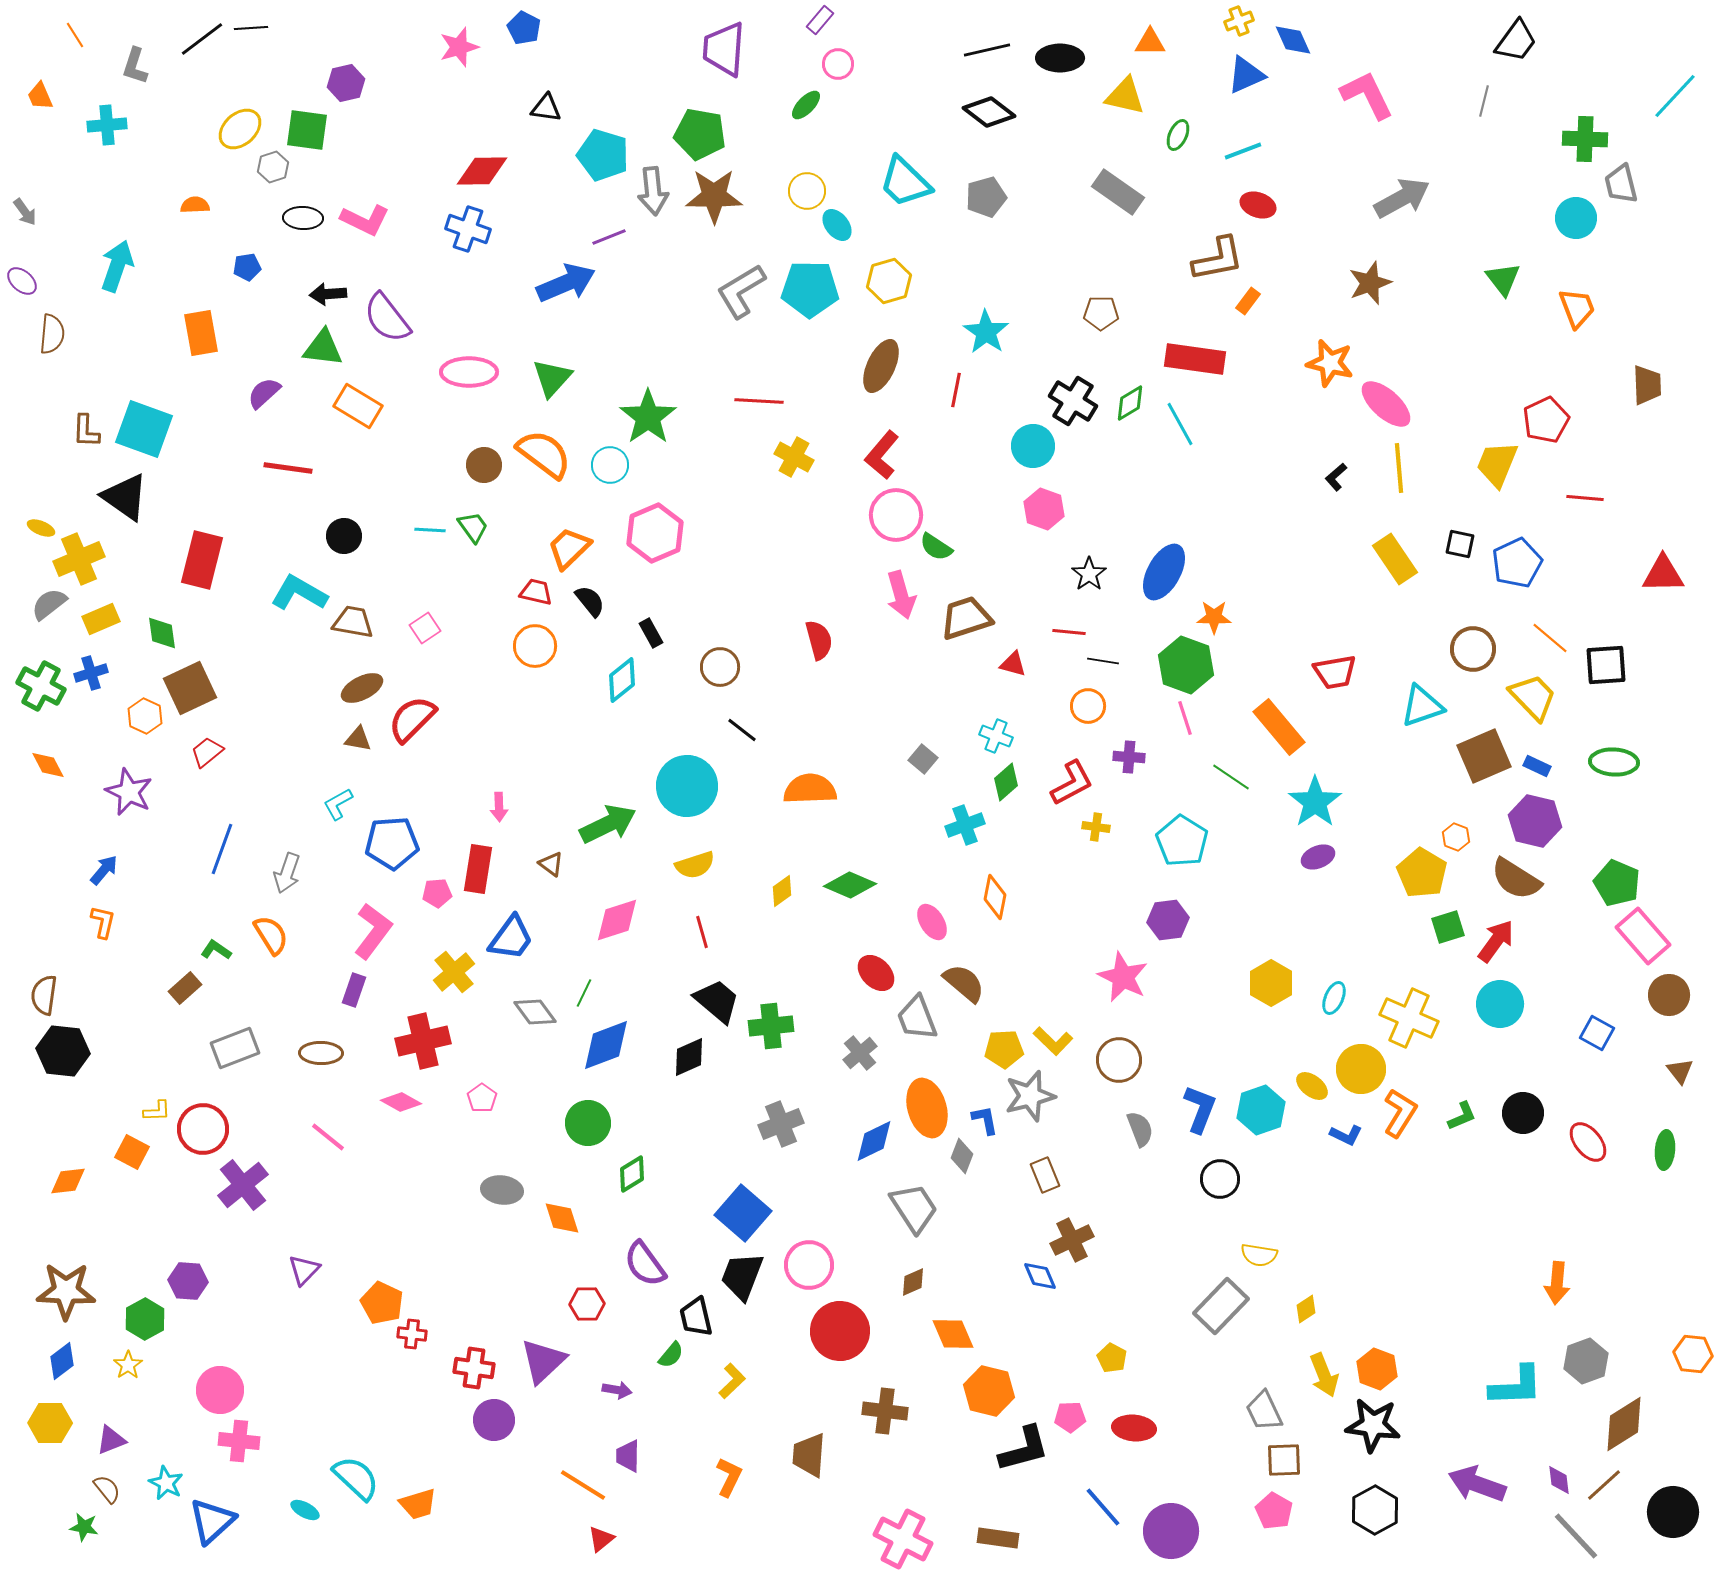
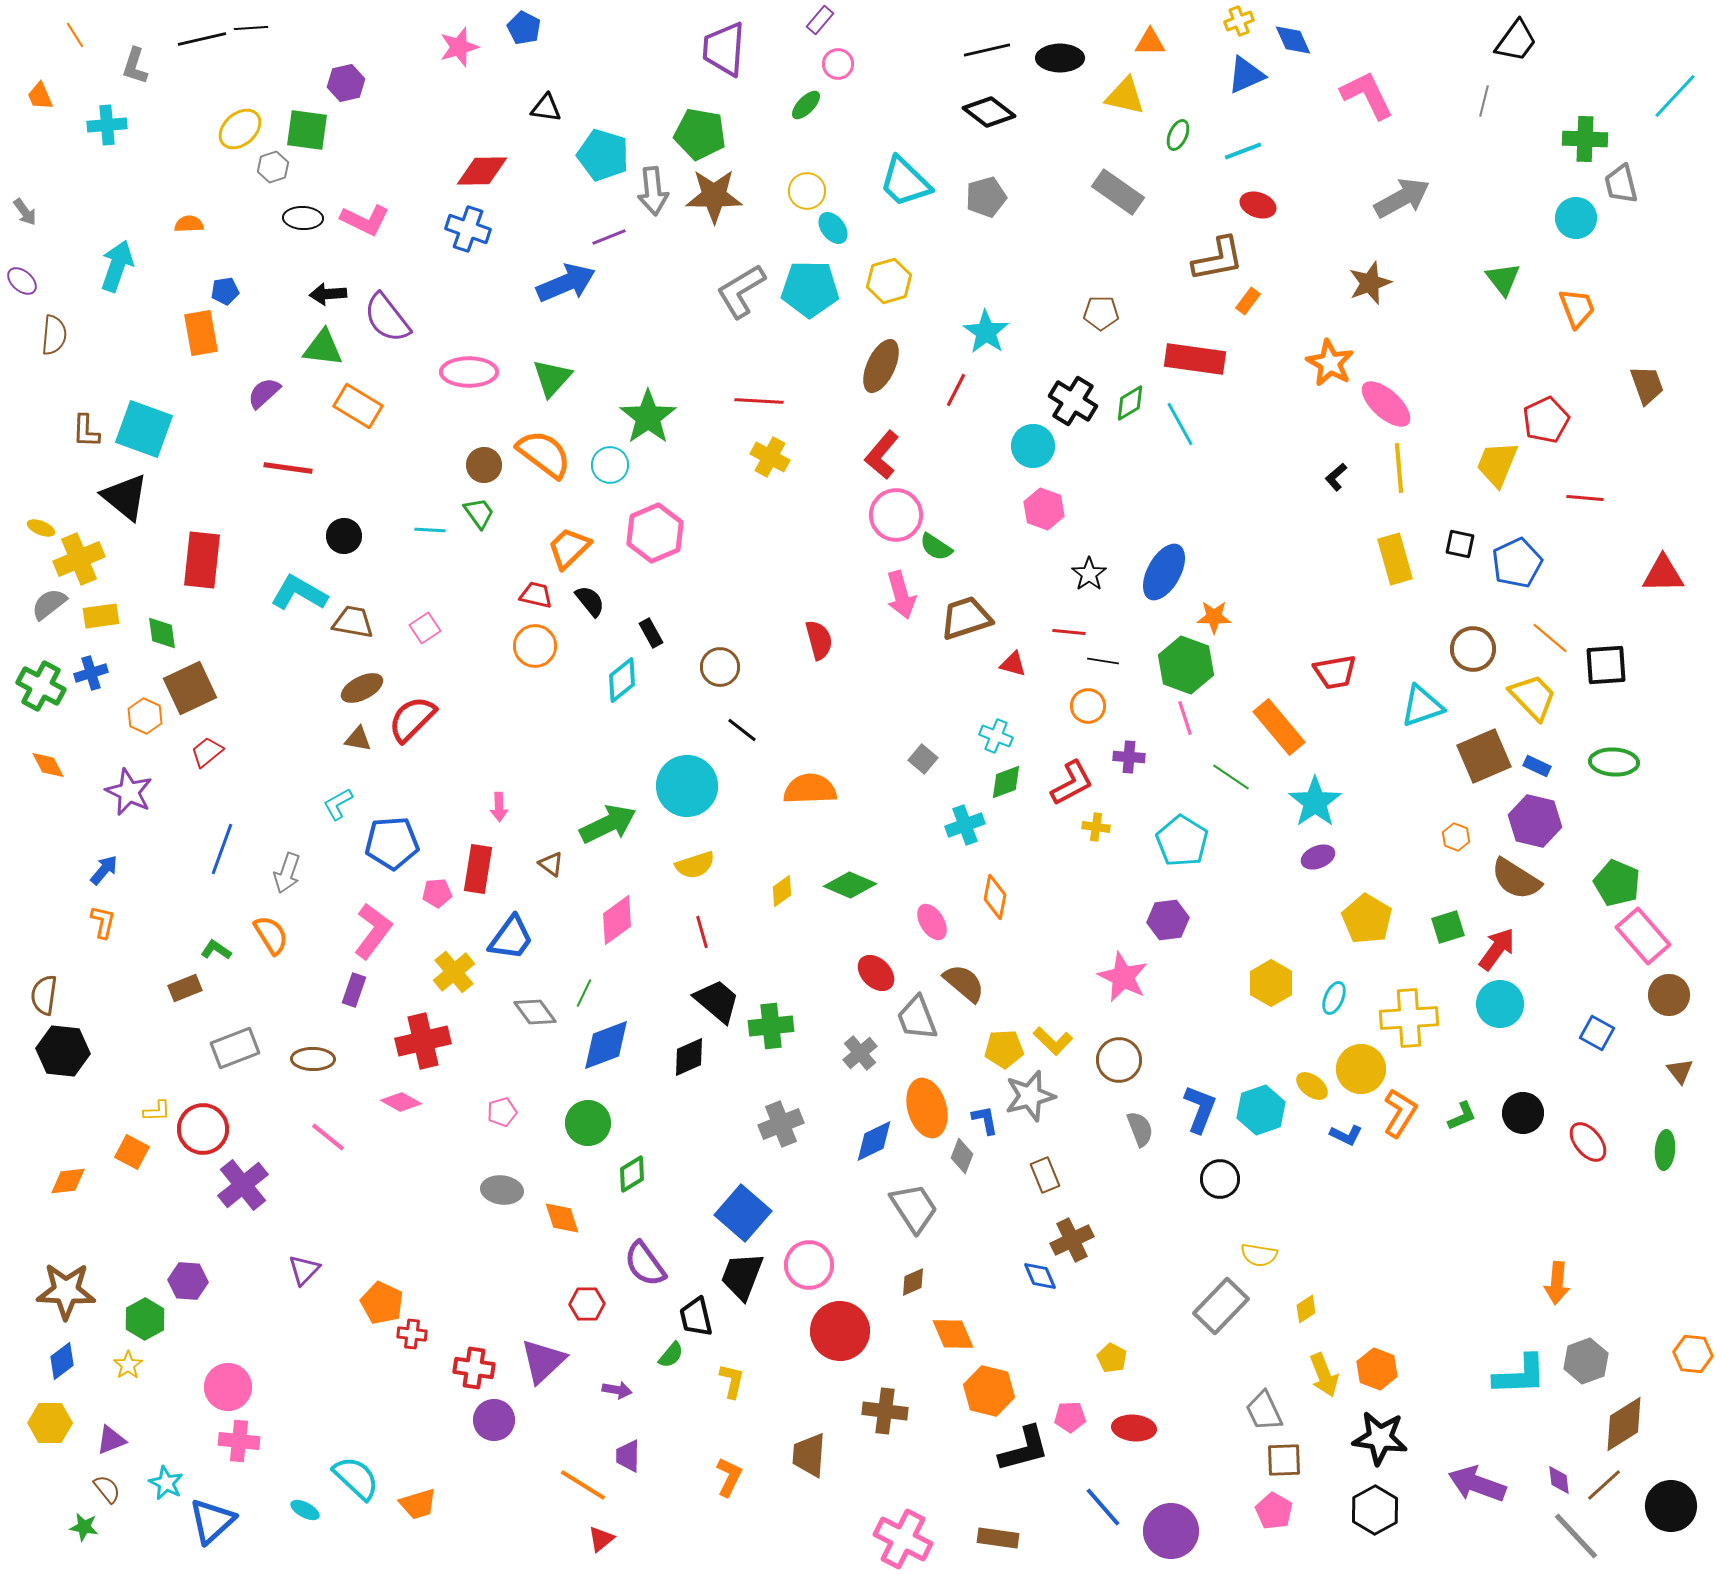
black line at (202, 39): rotated 24 degrees clockwise
orange semicircle at (195, 205): moved 6 px left, 19 px down
cyan ellipse at (837, 225): moved 4 px left, 3 px down
blue pentagon at (247, 267): moved 22 px left, 24 px down
brown semicircle at (52, 334): moved 2 px right, 1 px down
orange star at (1330, 363): rotated 15 degrees clockwise
brown trapezoid at (1647, 385): rotated 18 degrees counterclockwise
red line at (956, 390): rotated 16 degrees clockwise
yellow cross at (794, 457): moved 24 px left
black triangle at (125, 497): rotated 4 degrees clockwise
green trapezoid at (473, 527): moved 6 px right, 14 px up
yellow rectangle at (1395, 559): rotated 18 degrees clockwise
red rectangle at (202, 560): rotated 8 degrees counterclockwise
red trapezoid at (536, 592): moved 3 px down
yellow rectangle at (101, 619): moved 3 px up; rotated 15 degrees clockwise
green diamond at (1006, 782): rotated 21 degrees clockwise
yellow pentagon at (1422, 873): moved 55 px left, 46 px down
pink diamond at (617, 920): rotated 18 degrees counterclockwise
red arrow at (1496, 941): moved 1 px right, 8 px down
brown rectangle at (185, 988): rotated 20 degrees clockwise
yellow cross at (1409, 1018): rotated 28 degrees counterclockwise
brown ellipse at (321, 1053): moved 8 px left, 6 px down
pink pentagon at (482, 1098): moved 20 px right, 14 px down; rotated 20 degrees clockwise
yellow L-shape at (732, 1381): rotated 33 degrees counterclockwise
cyan L-shape at (1516, 1386): moved 4 px right, 11 px up
pink circle at (220, 1390): moved 8 px right, 3 px up
black star at (1373, 1425): moved 7 px right, 13 px down
black circle at (1673, 1512): moved 2 px left, 6 px up
